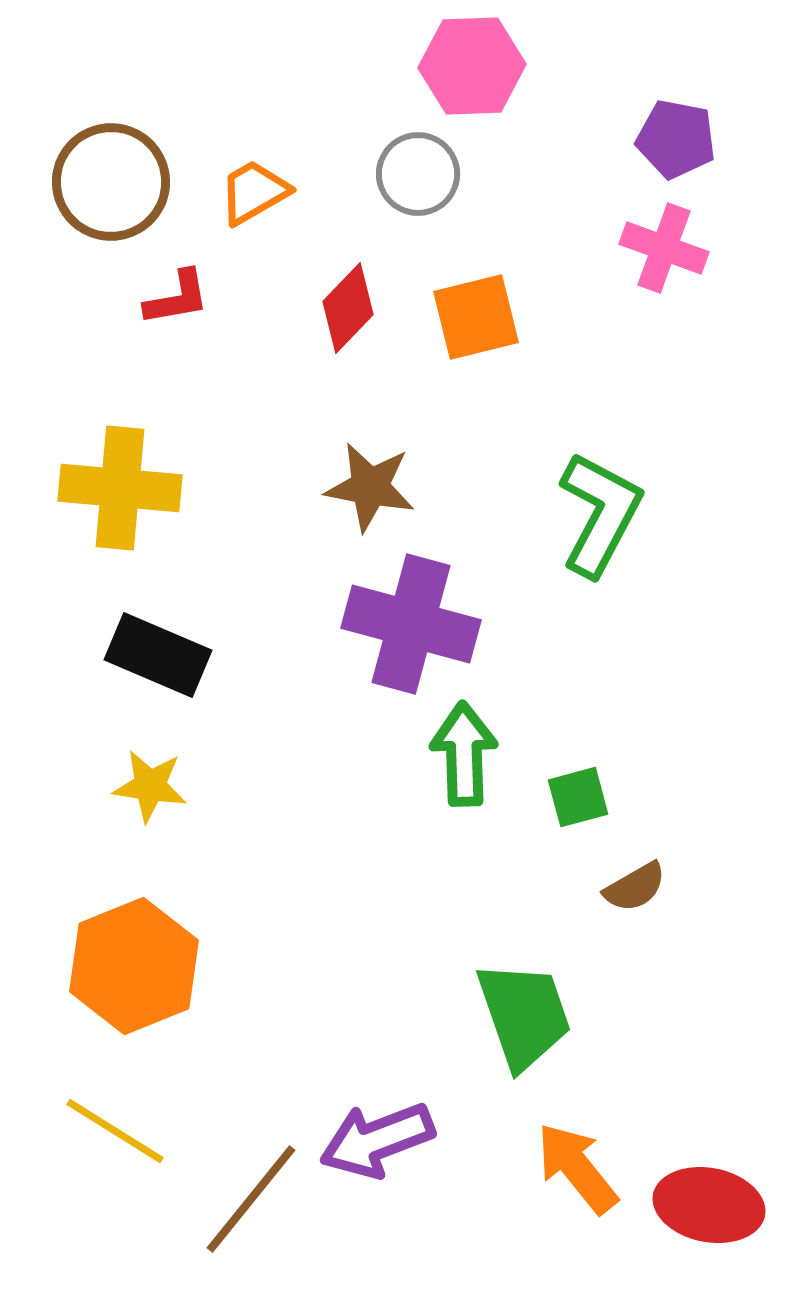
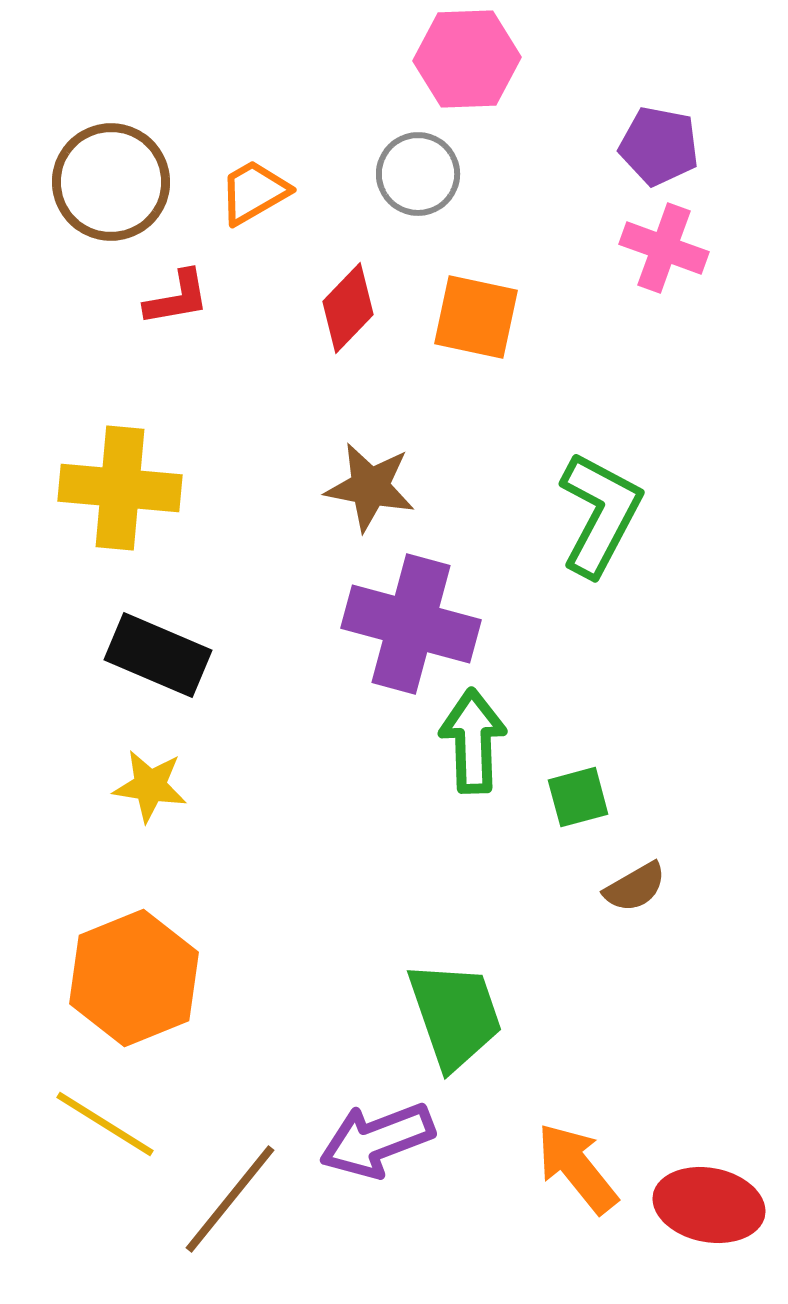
pink hexagon: moved 5 px left, 7 px up
purple pentagon: moved 17 px left, 7 px down
orange square: rotated 26 degrees clockwise
green arrow: moved 9 px right, 13 px up
orange hexagon: moved 12 px down
green trapezoid: moved 69 px left
yellow line: moved 10 px left, 7 px up
brown line: moved 21 px left
